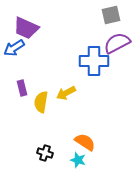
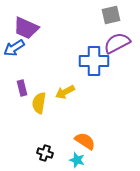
yellow arrow: moved 1 px left, 1 px up
yellow semicircle: moved 2 px left, 1 px down
orange semicircle: moved 1 px up
cyan star: moved 1 px left
